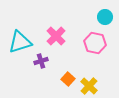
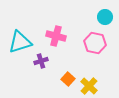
pink cross: rotated 30 degrees counterclockwise
